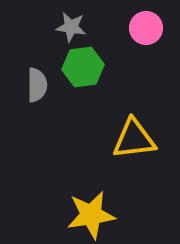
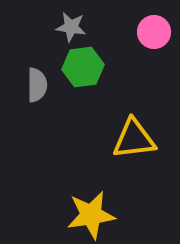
pink circle: moved 8 px right, 4 px down
